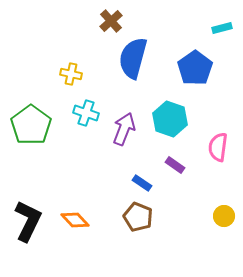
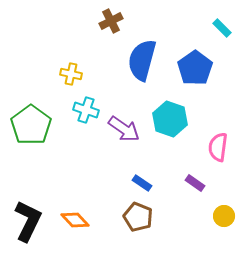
brown cross: rotated 15 degrees clockwise
cyan rectangle: rotated 60 degrees clockwise
blue semicircle: moved 9 px right, 2 px down
cyan cross: moved 3 px up
purple arrow: rotated 104 degrees clockwise
purple rectangle: moved 20 px right, 18 px down
